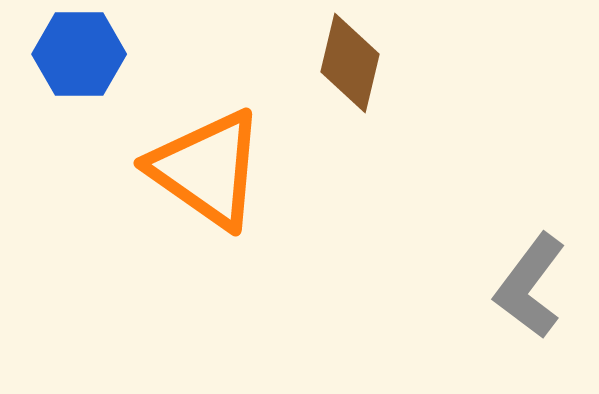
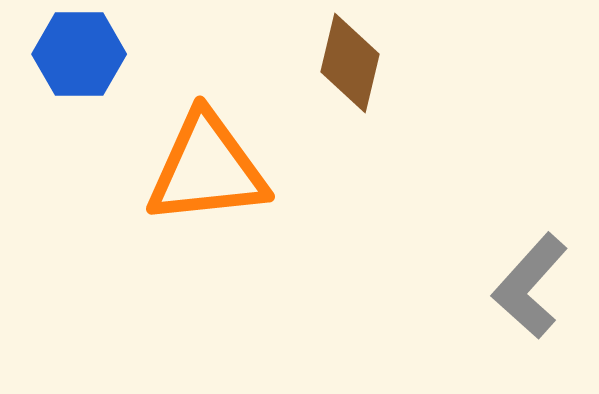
orange triangle: rotated 41 degrees counterclockwise
gray L-shape: rotated 5 degrees clockwise
